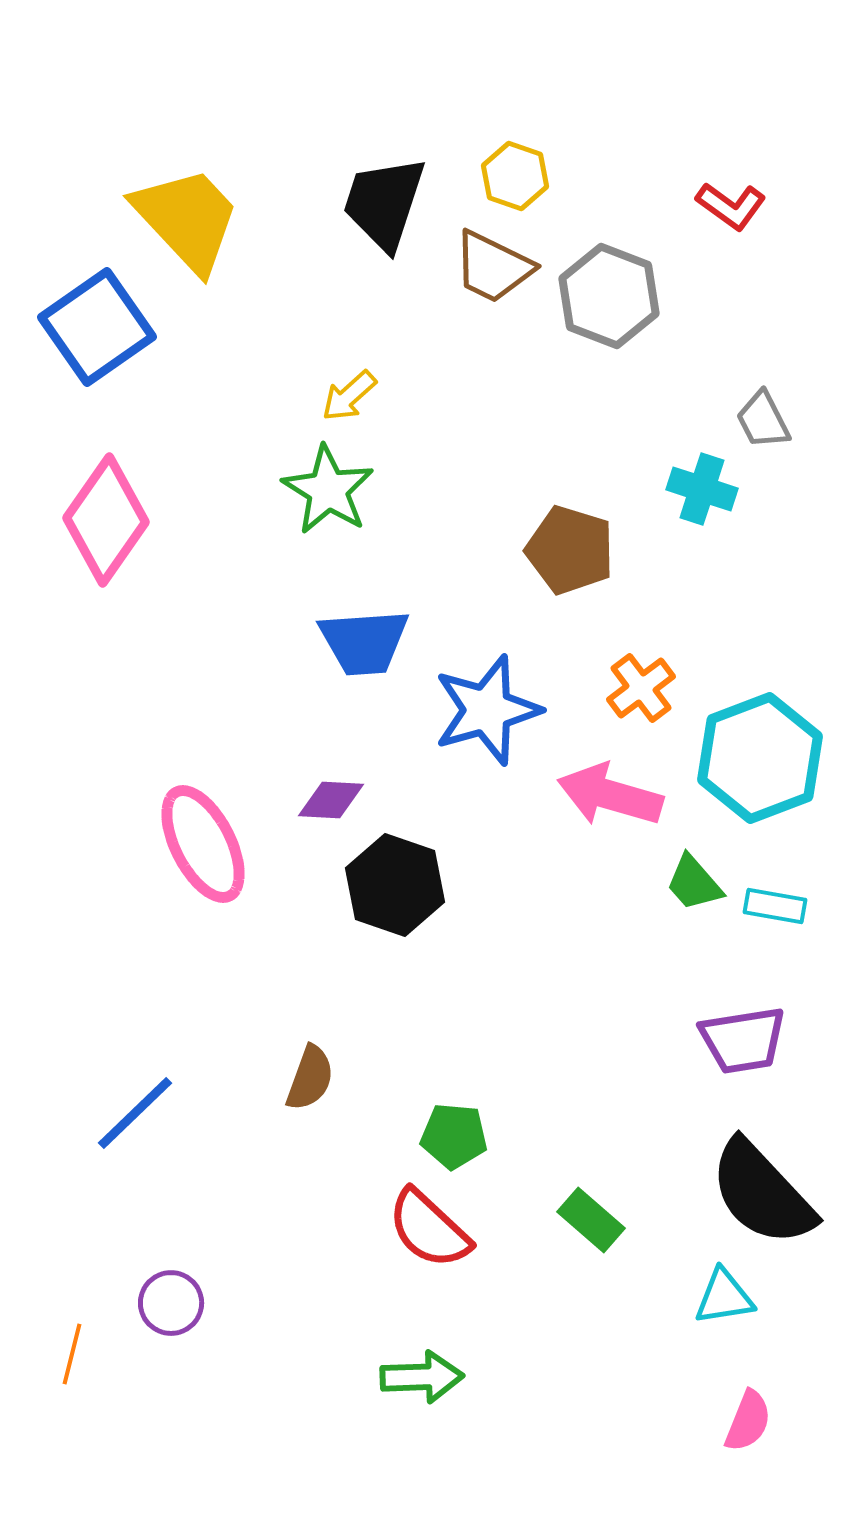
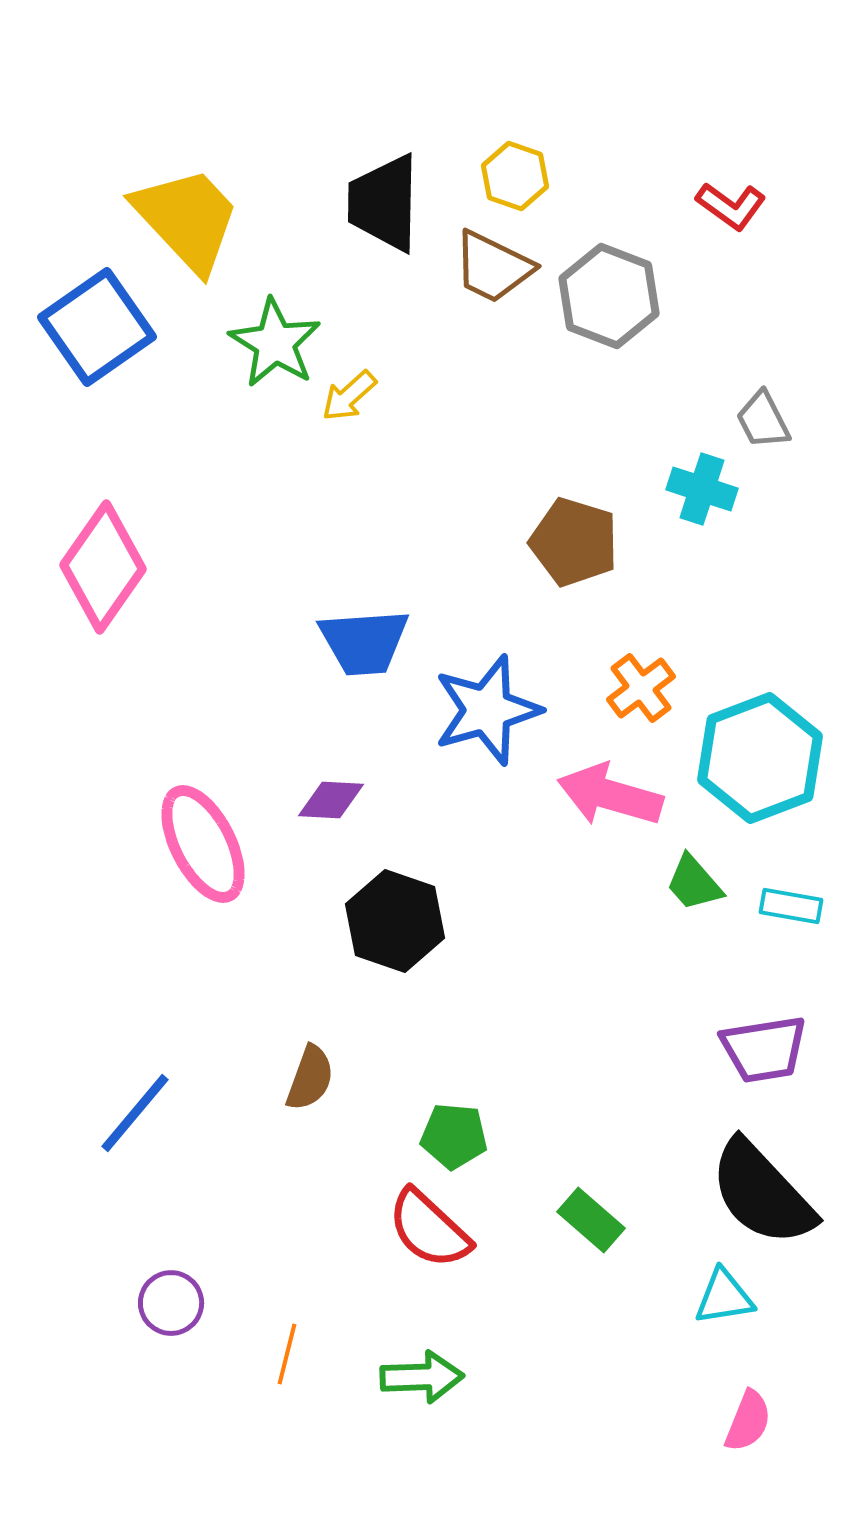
black trapezoid: rotated 17 degrees counterclockwise
green star: moved 53 px left, 147 px up
pink diamond: moved 3 px left, 47 px down
brown pentagon: moved 4 px right, 8 px up
black hexagon: moved 36 px down
cyan rectangle: moved 16 px right
purple trapezoid: moved 21 px right, 9 px down
blue line: rotated 6 degrees counterclockwise
orange line: moved 215 px right
